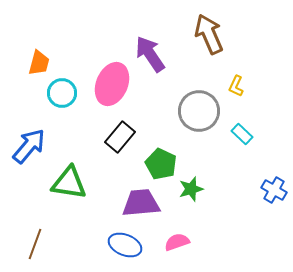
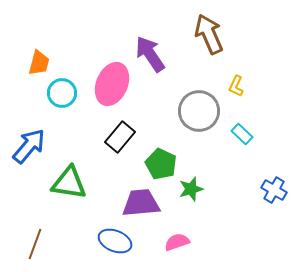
blue ellipse: moved 10 px left, 4 px up
